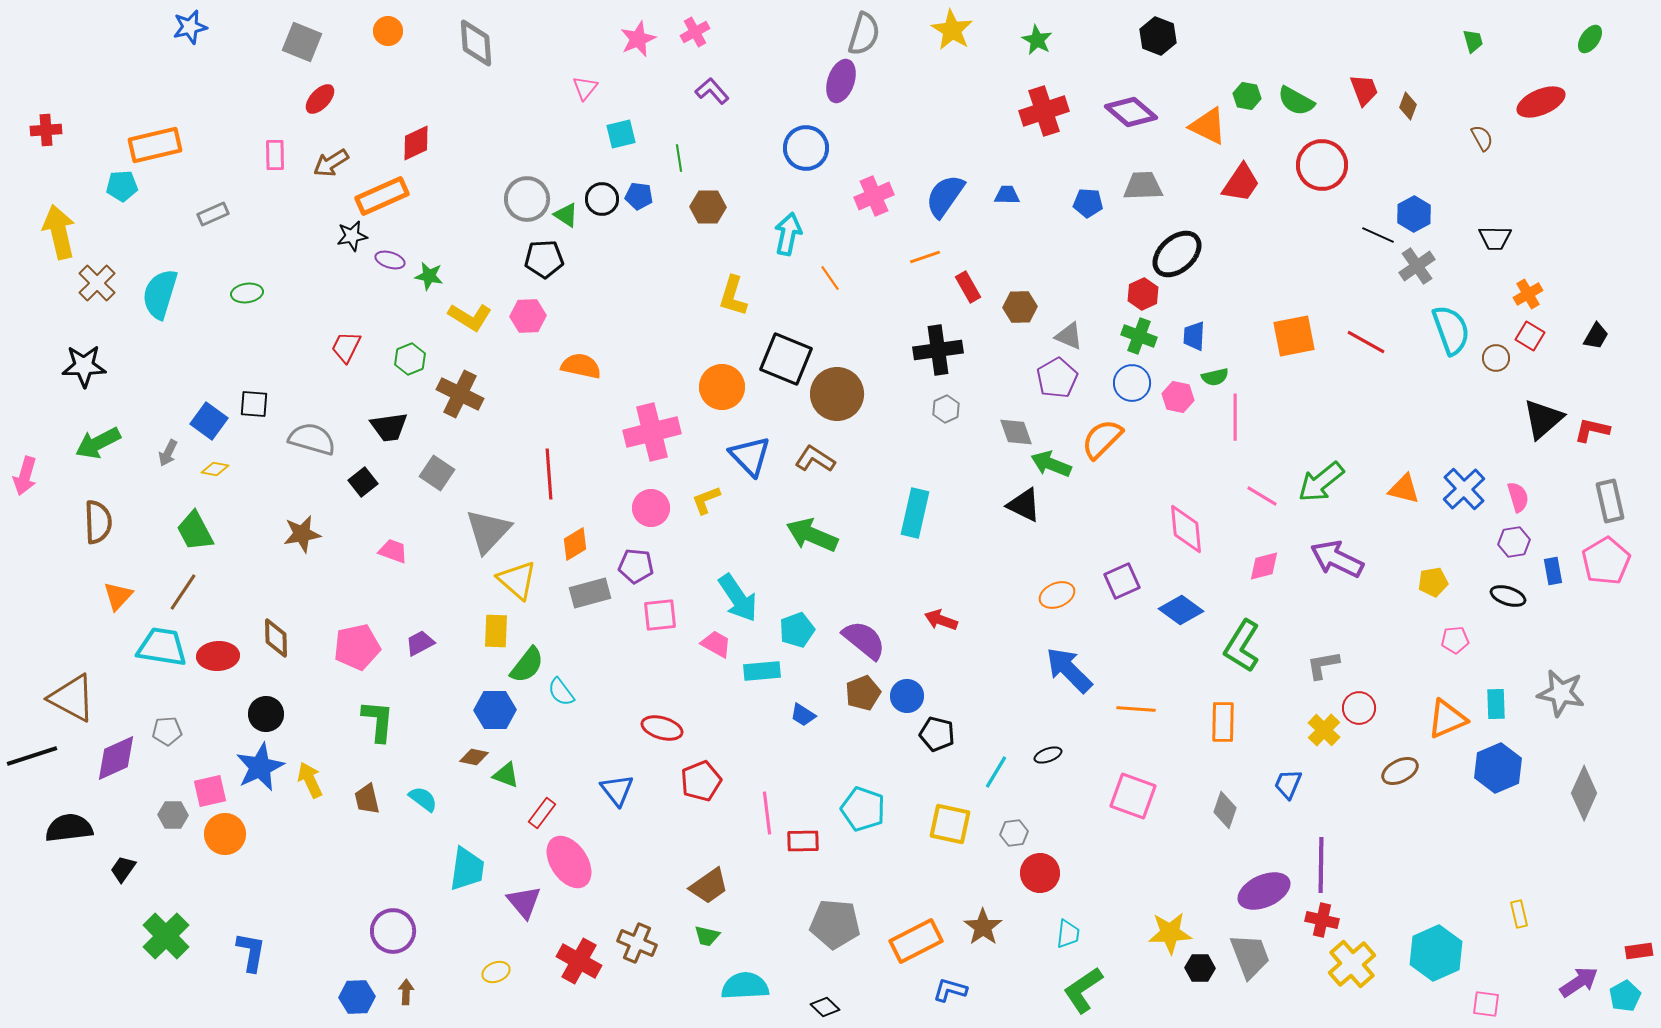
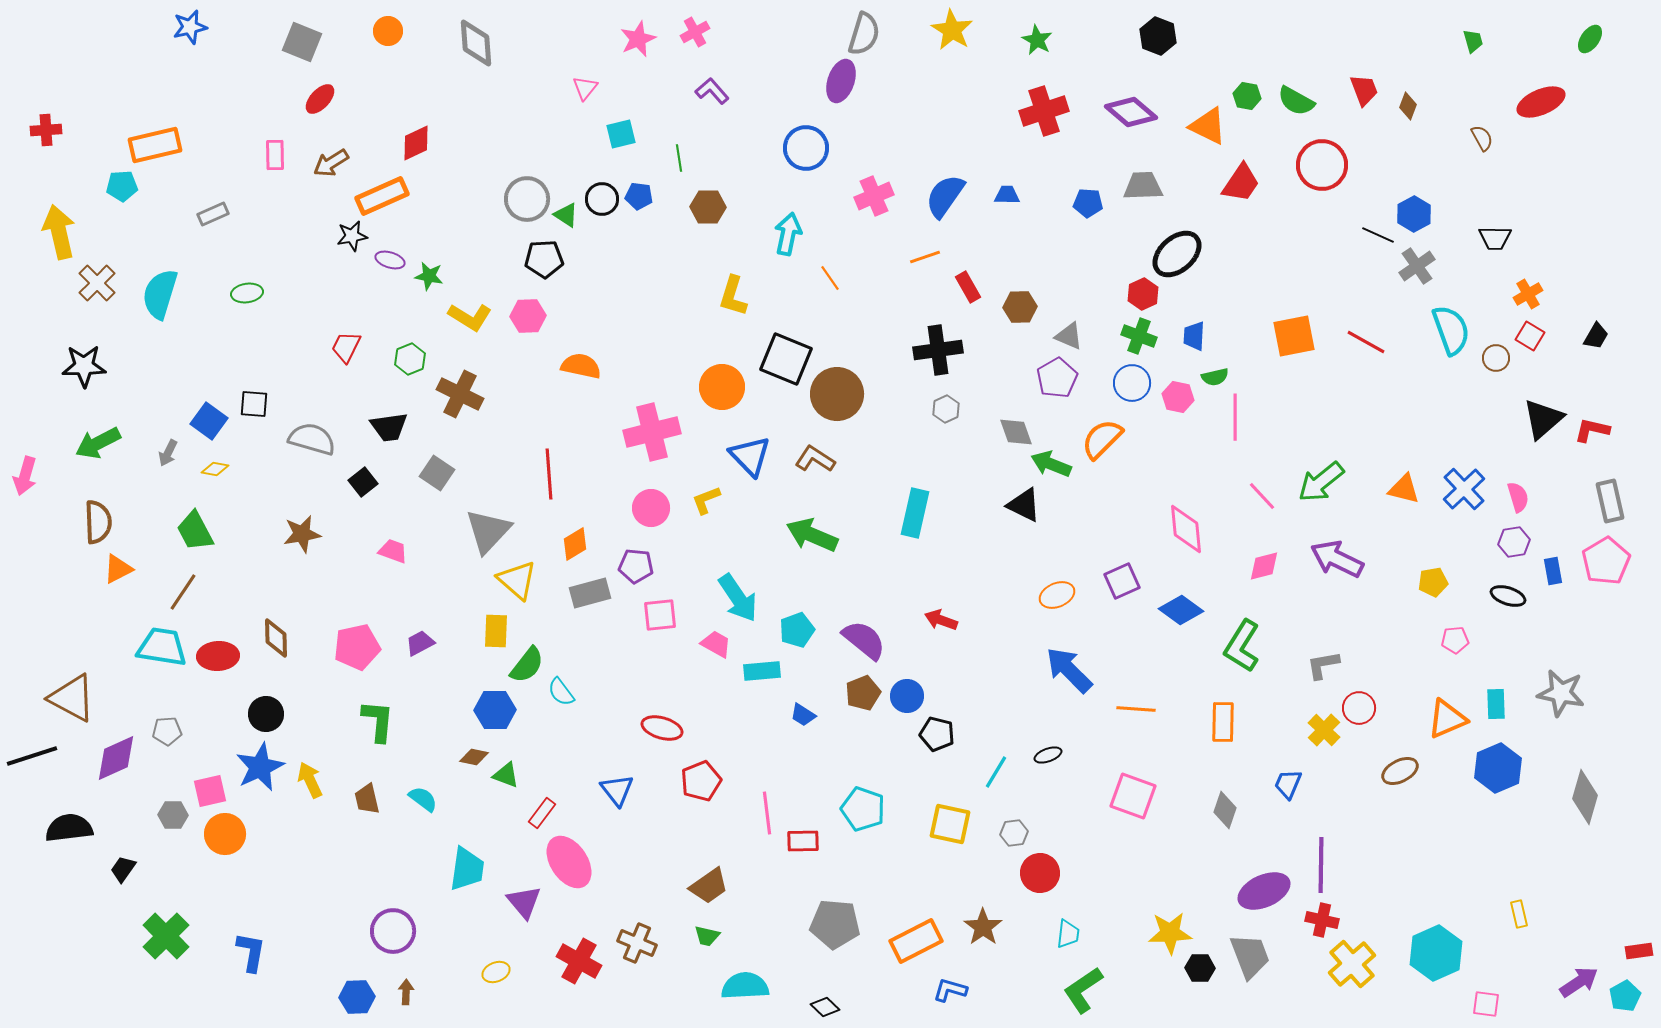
pink line at (1262, 496): rotated 16 degrees clockwise
orange triangle at (118, 596): moved 27 px up; rotated 20 degrees clockwise
gray diamond at (1584, 793): moved 1 px right, 4 px down; rotated 8 degrees counterclockwise
